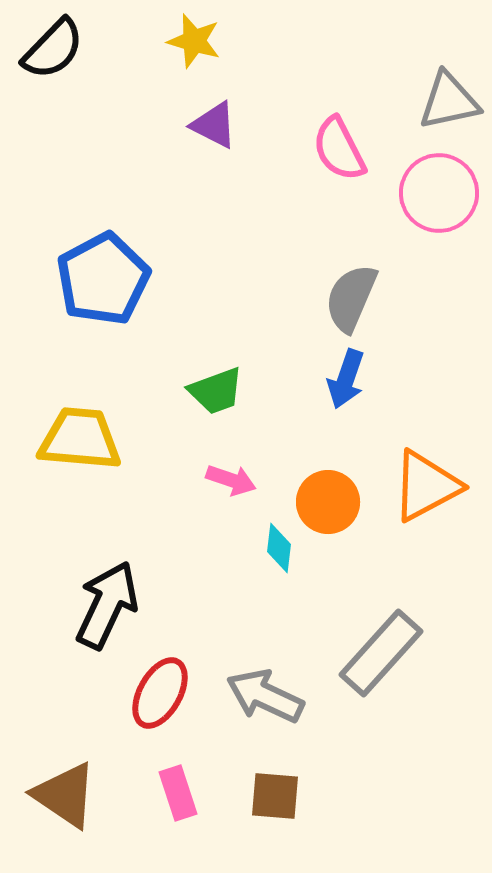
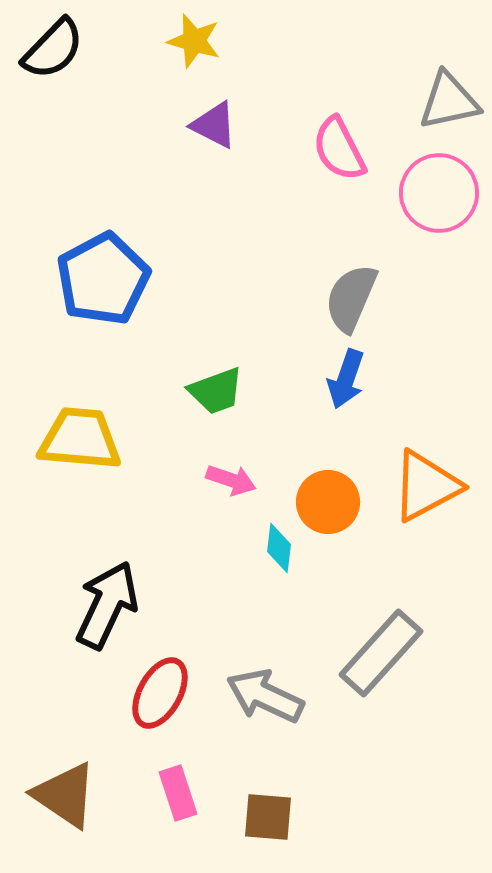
brown square: moved 7 px left, 21 px down
